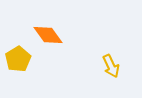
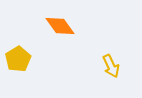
orange diamond: moved 12 px right, 9 px up
